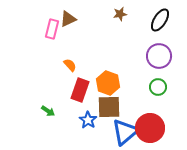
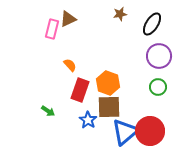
black ellipse: moved 8 px left, 4 px down
red circle: moved 3 px down
